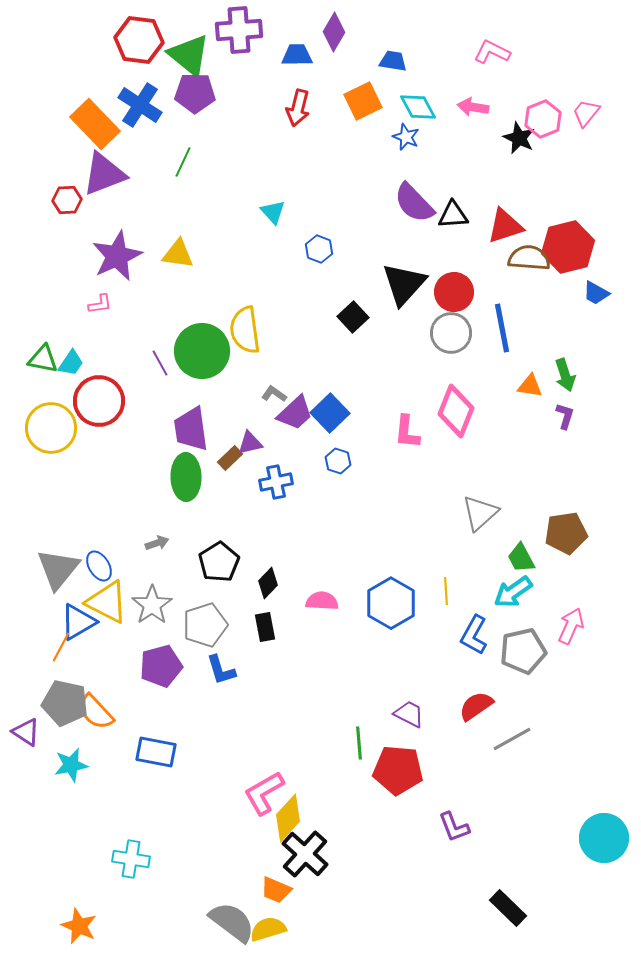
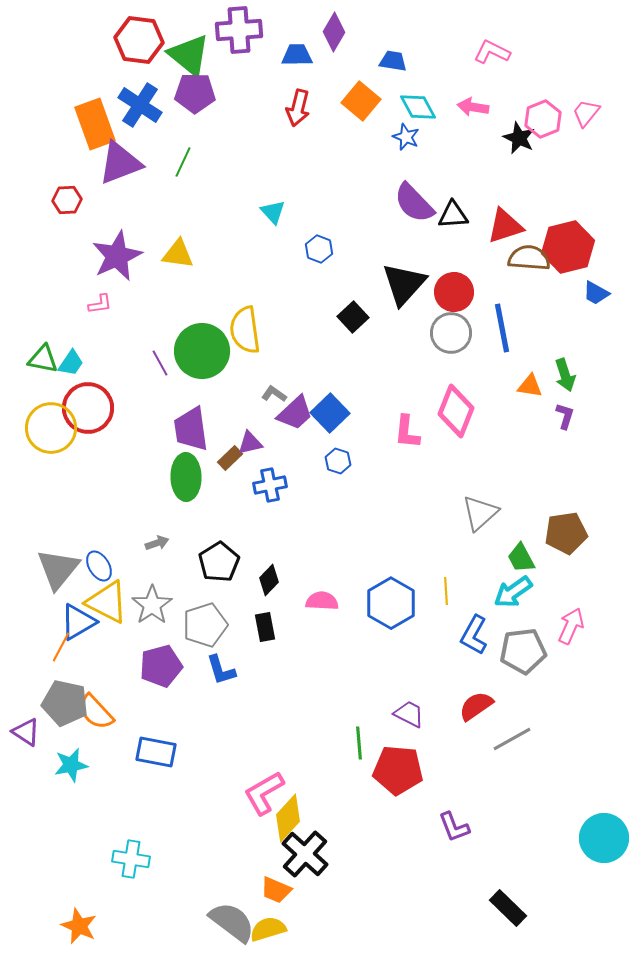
orange square at (363, 101): moved 2 px left; rotated 24 degrees counterclockwise
orange rectangle at (95, 124): rotated 24 degrees clockwise
purple triangle at (104, 174): moved 16 px right, 11 px up
red circle at (99, 401): moved 11 px left, 7 px down
blue cross at (276, 482): moved 6 px left, 3 px down
black diamond at (268, 583): moved 1 px right, 3 px up
gray pentagon at (523, 651): rotated 6 degrees clockwise
